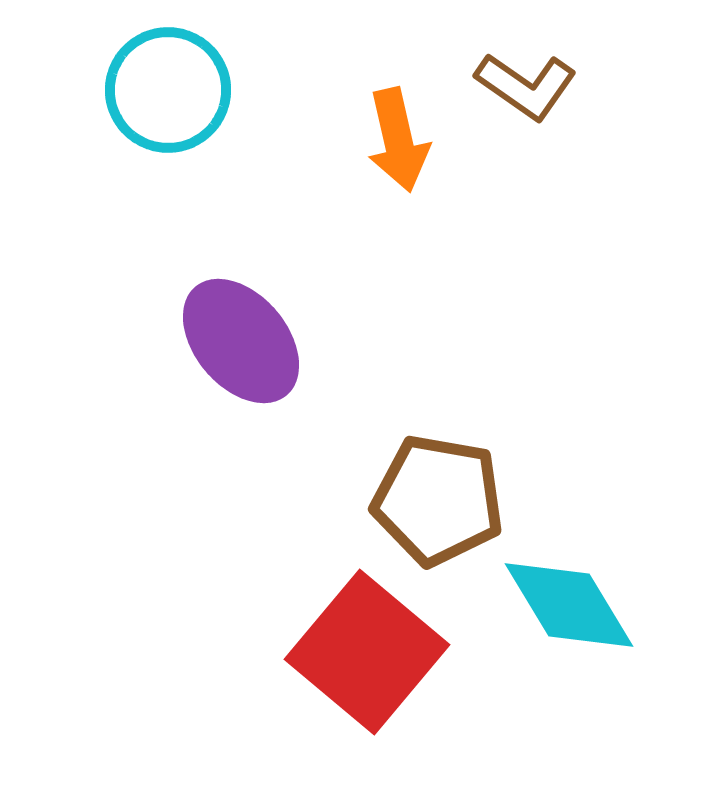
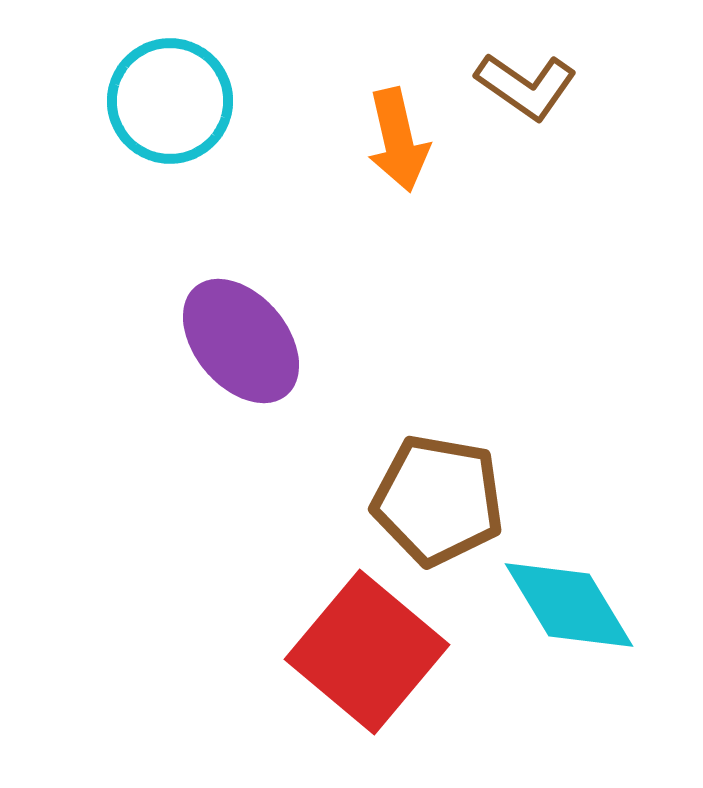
cyan circle: moved 2 px right, 11 px down
